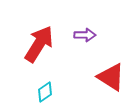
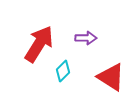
purple arrow: moved 1 px right, 3 px down
cyan diamond: moved 18 px right, 21 px up; rotated 10 degrees counterclockwise
